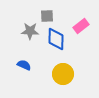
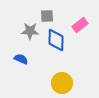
pink rectangle: moved 1 px left, 1 px up
blue diamond: moved 1 px down
blue semicircle: moved 3 px left, 6 px up
yellow circle: moved 1 px left, 9 px down
